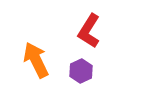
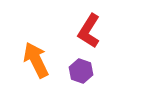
purple hexagon: rotated 15 degrees counterclockwise
